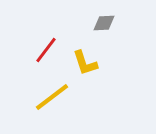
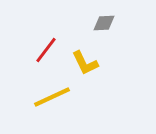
yellow L-shape: rotated 8 degrees counterclockwise
yellow line: rotated 12 degrees clockwise
